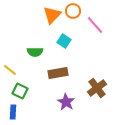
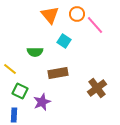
orange circle: moved 4 px right, 3 px down
orange triangle: moved 2 px left; rotated 24 degrees counterclockwise
yellow line: moved 1 px up
purple star: moved 24 px left; rotated 18 degrees clockwise
blue rectangle: moved 1 px right, 3 px down
